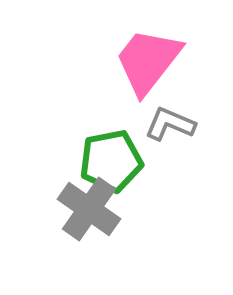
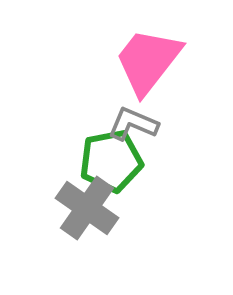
gray L-shape: moved 37 px left
gray cross: moved 2 px left, 1 px up
